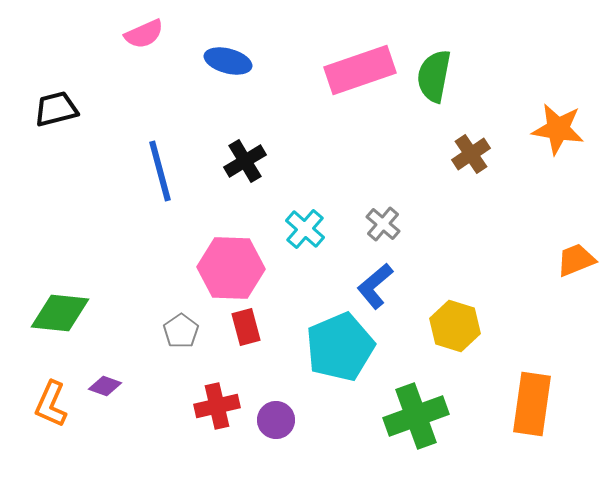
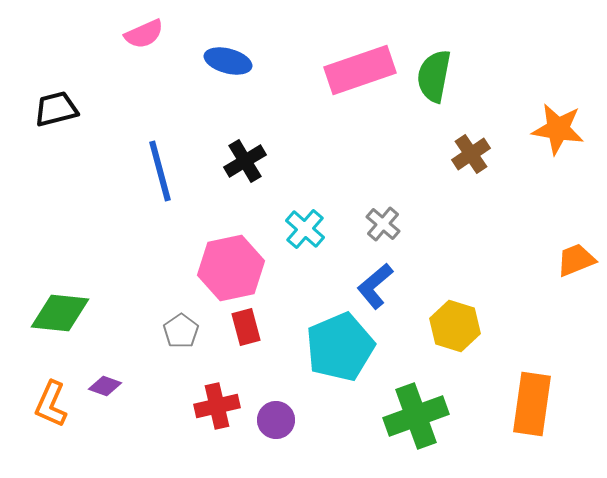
pink hexagon: rotated 14 degrees counterclockwise
